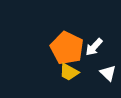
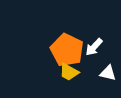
orange pentagon: moved 2 px down
white triangle: rotated 30 degrees counterclockwise
